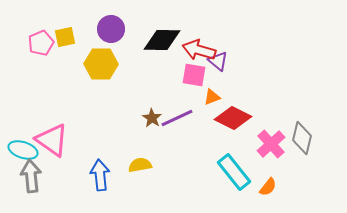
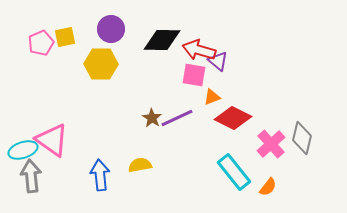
cyan ellipse: rotated 36 degrees counterclockwise
